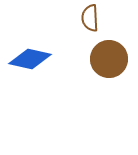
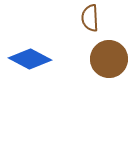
blue diamond: rotated 15 degrees clockwise
